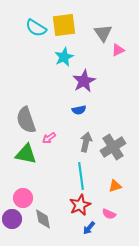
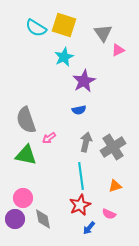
yellow square: rotated 25 degrees clockwise
green triangle: moved 1 px down
purple circle: moved 3 px right
